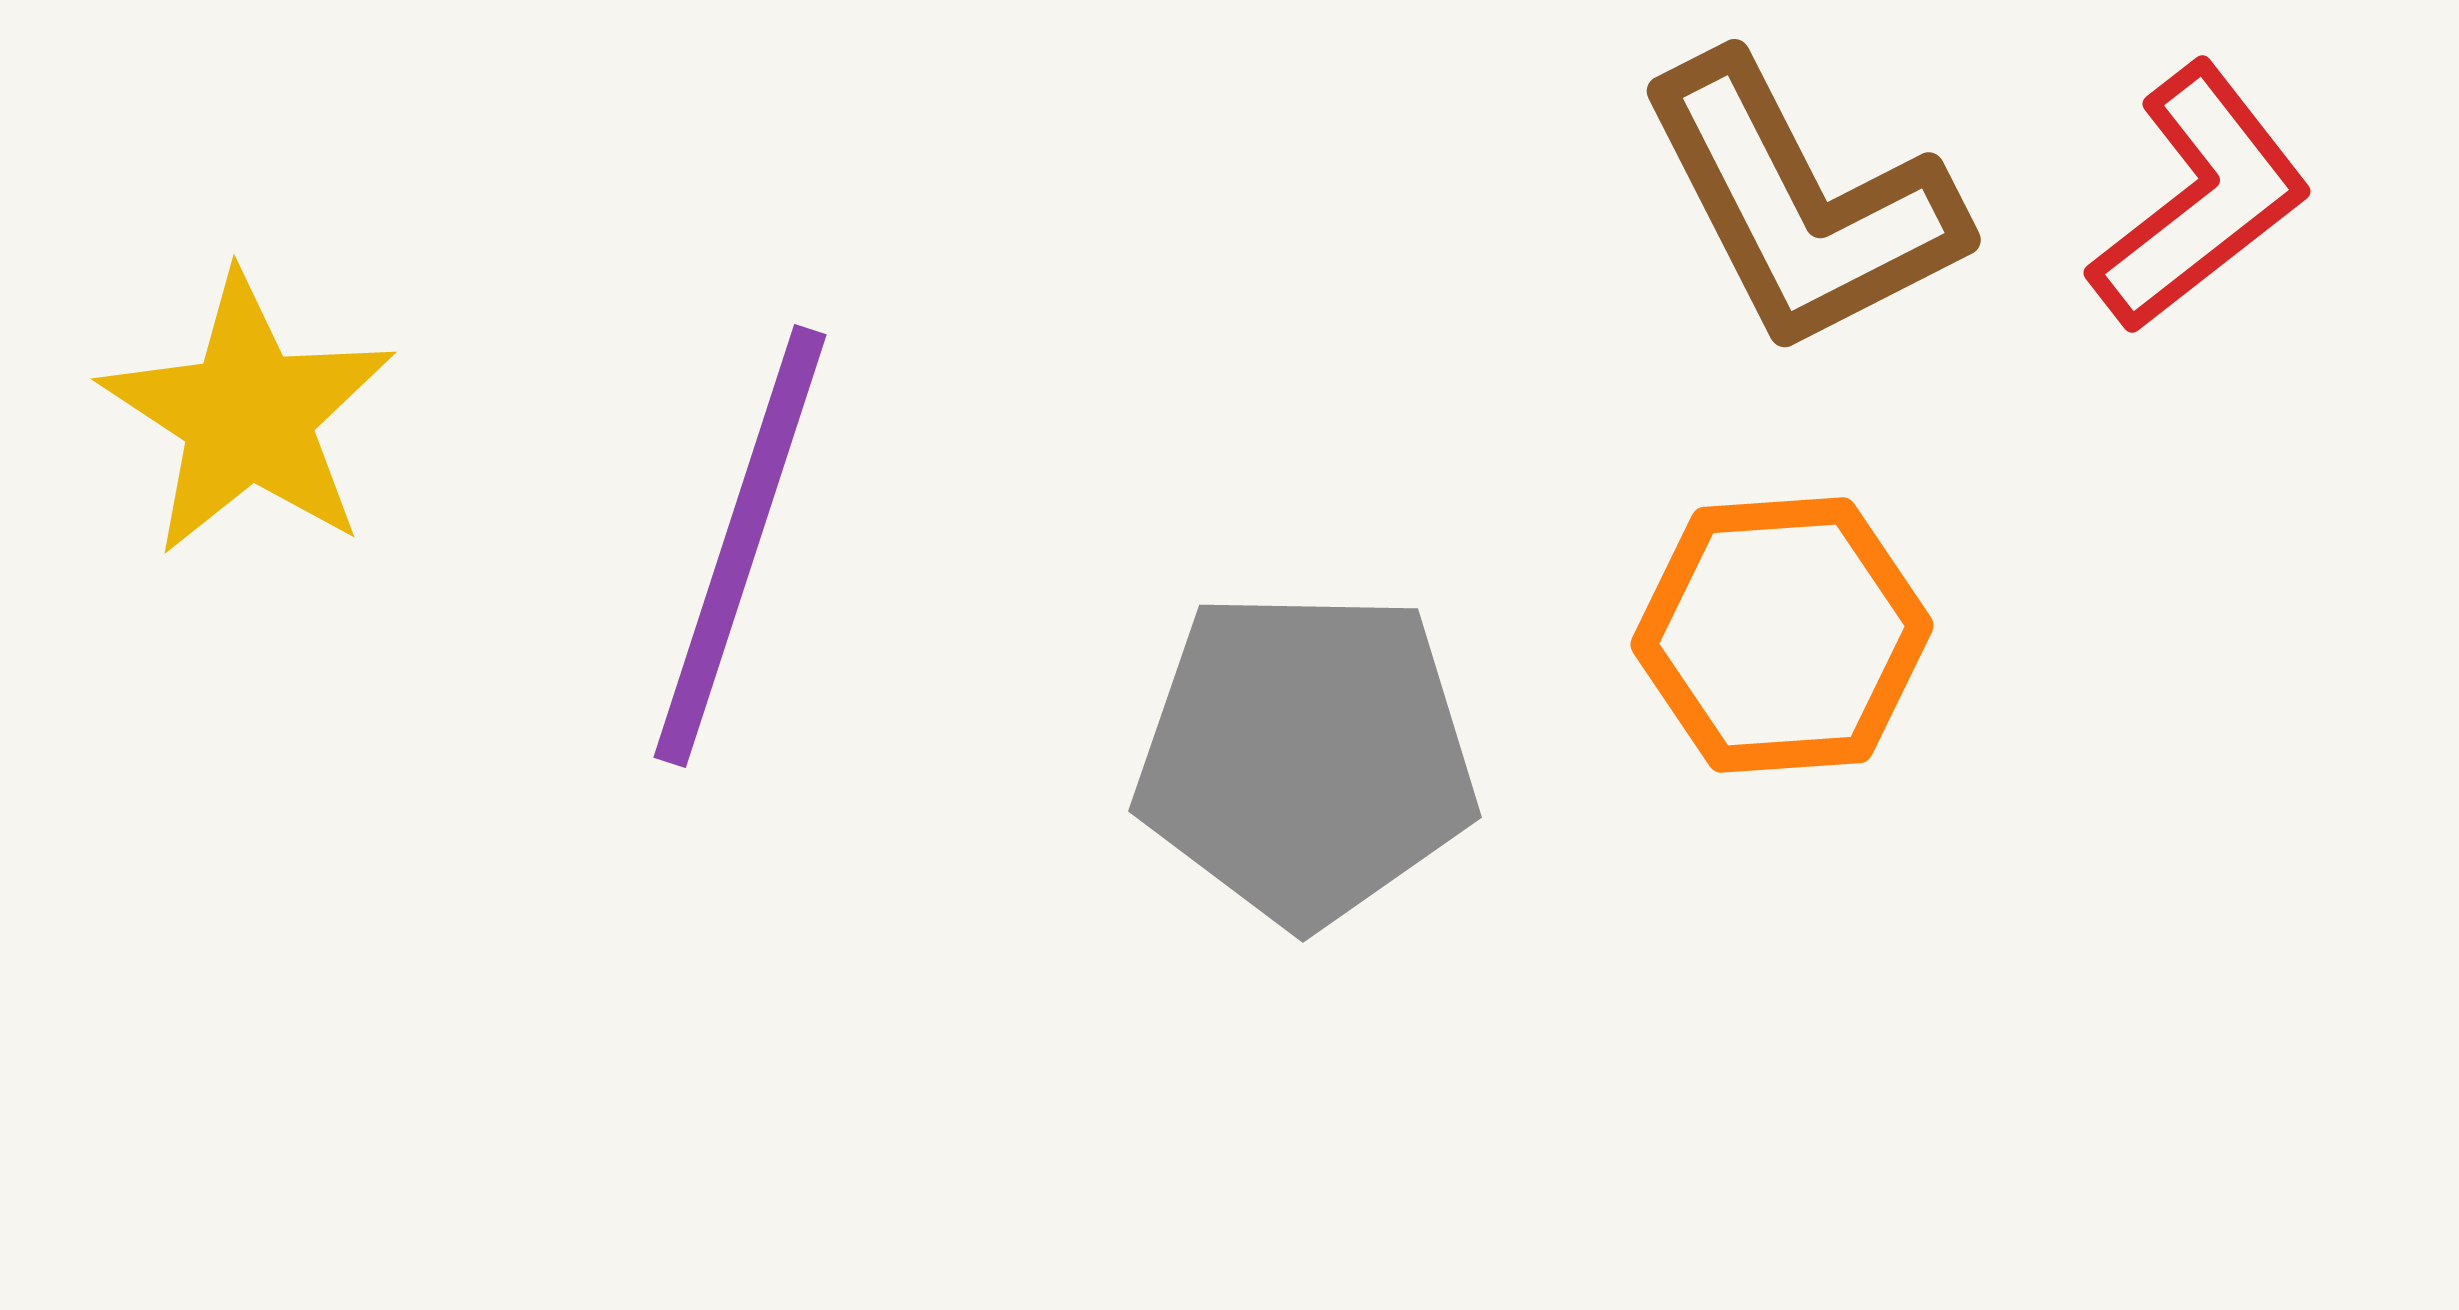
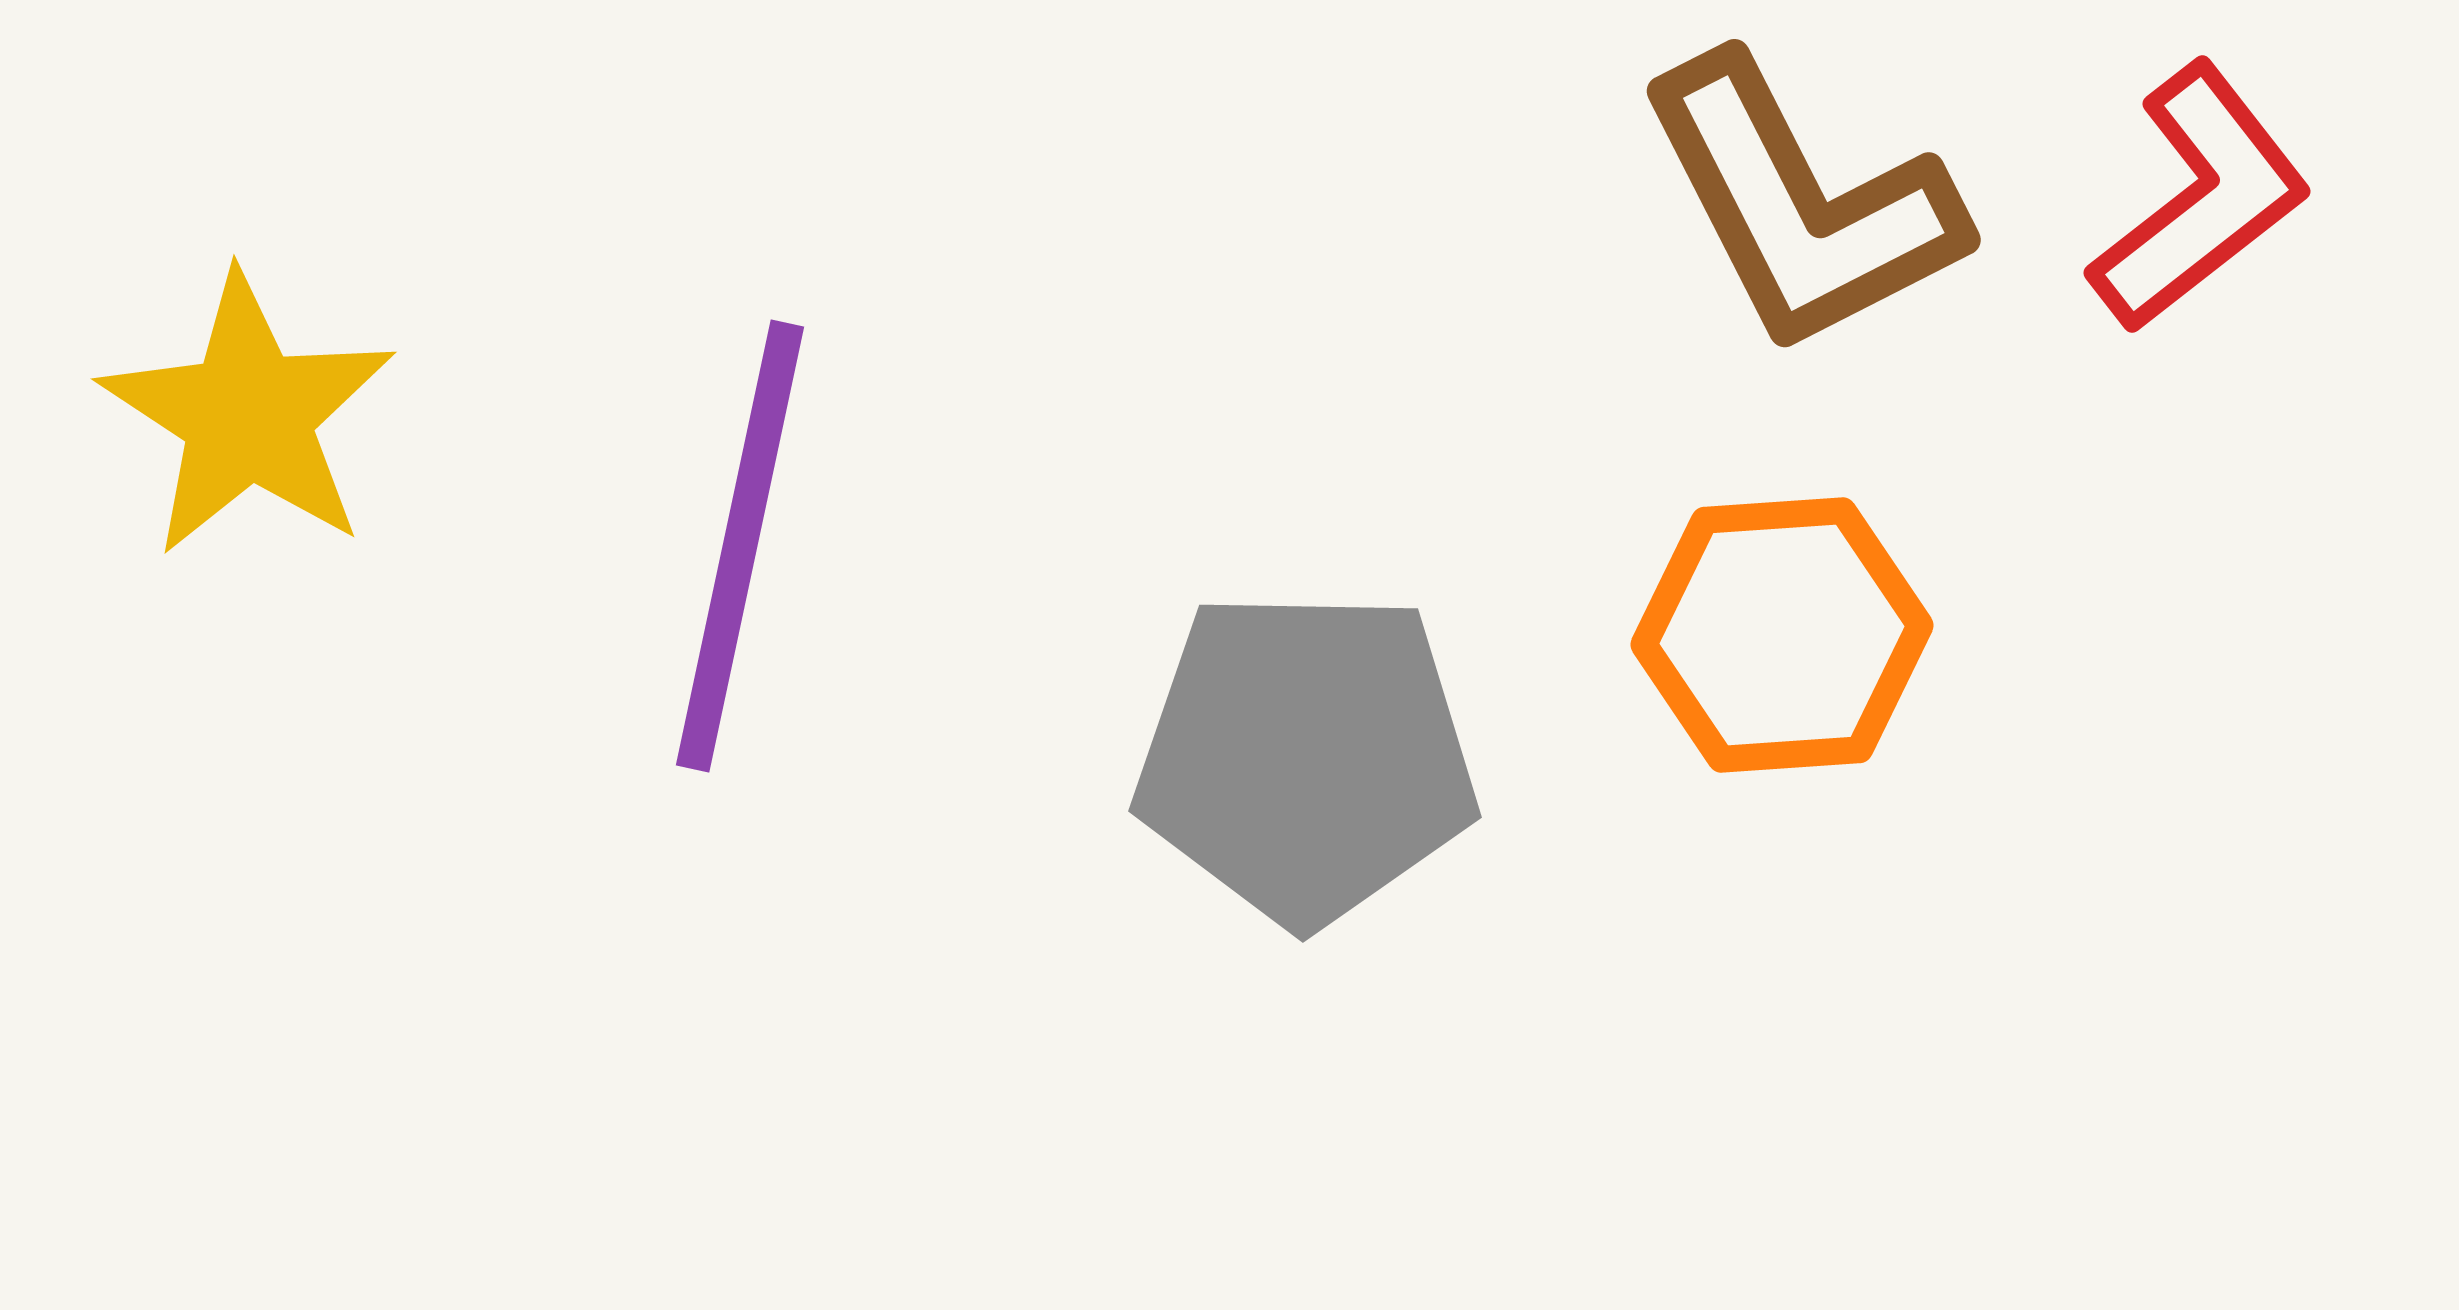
purple line: rotated 6 degrees counterclockwise
